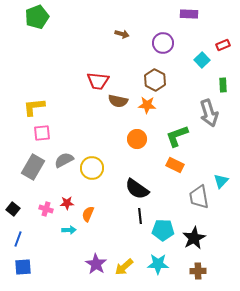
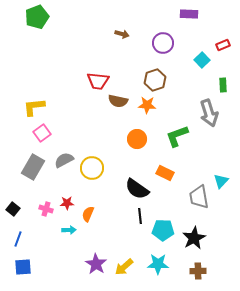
brown hexagon: rotated 15 degrees clockwise
pink square: rotated 30 degrees counterclockwise
orange rectangle: moved 10 px left, 8 px down
